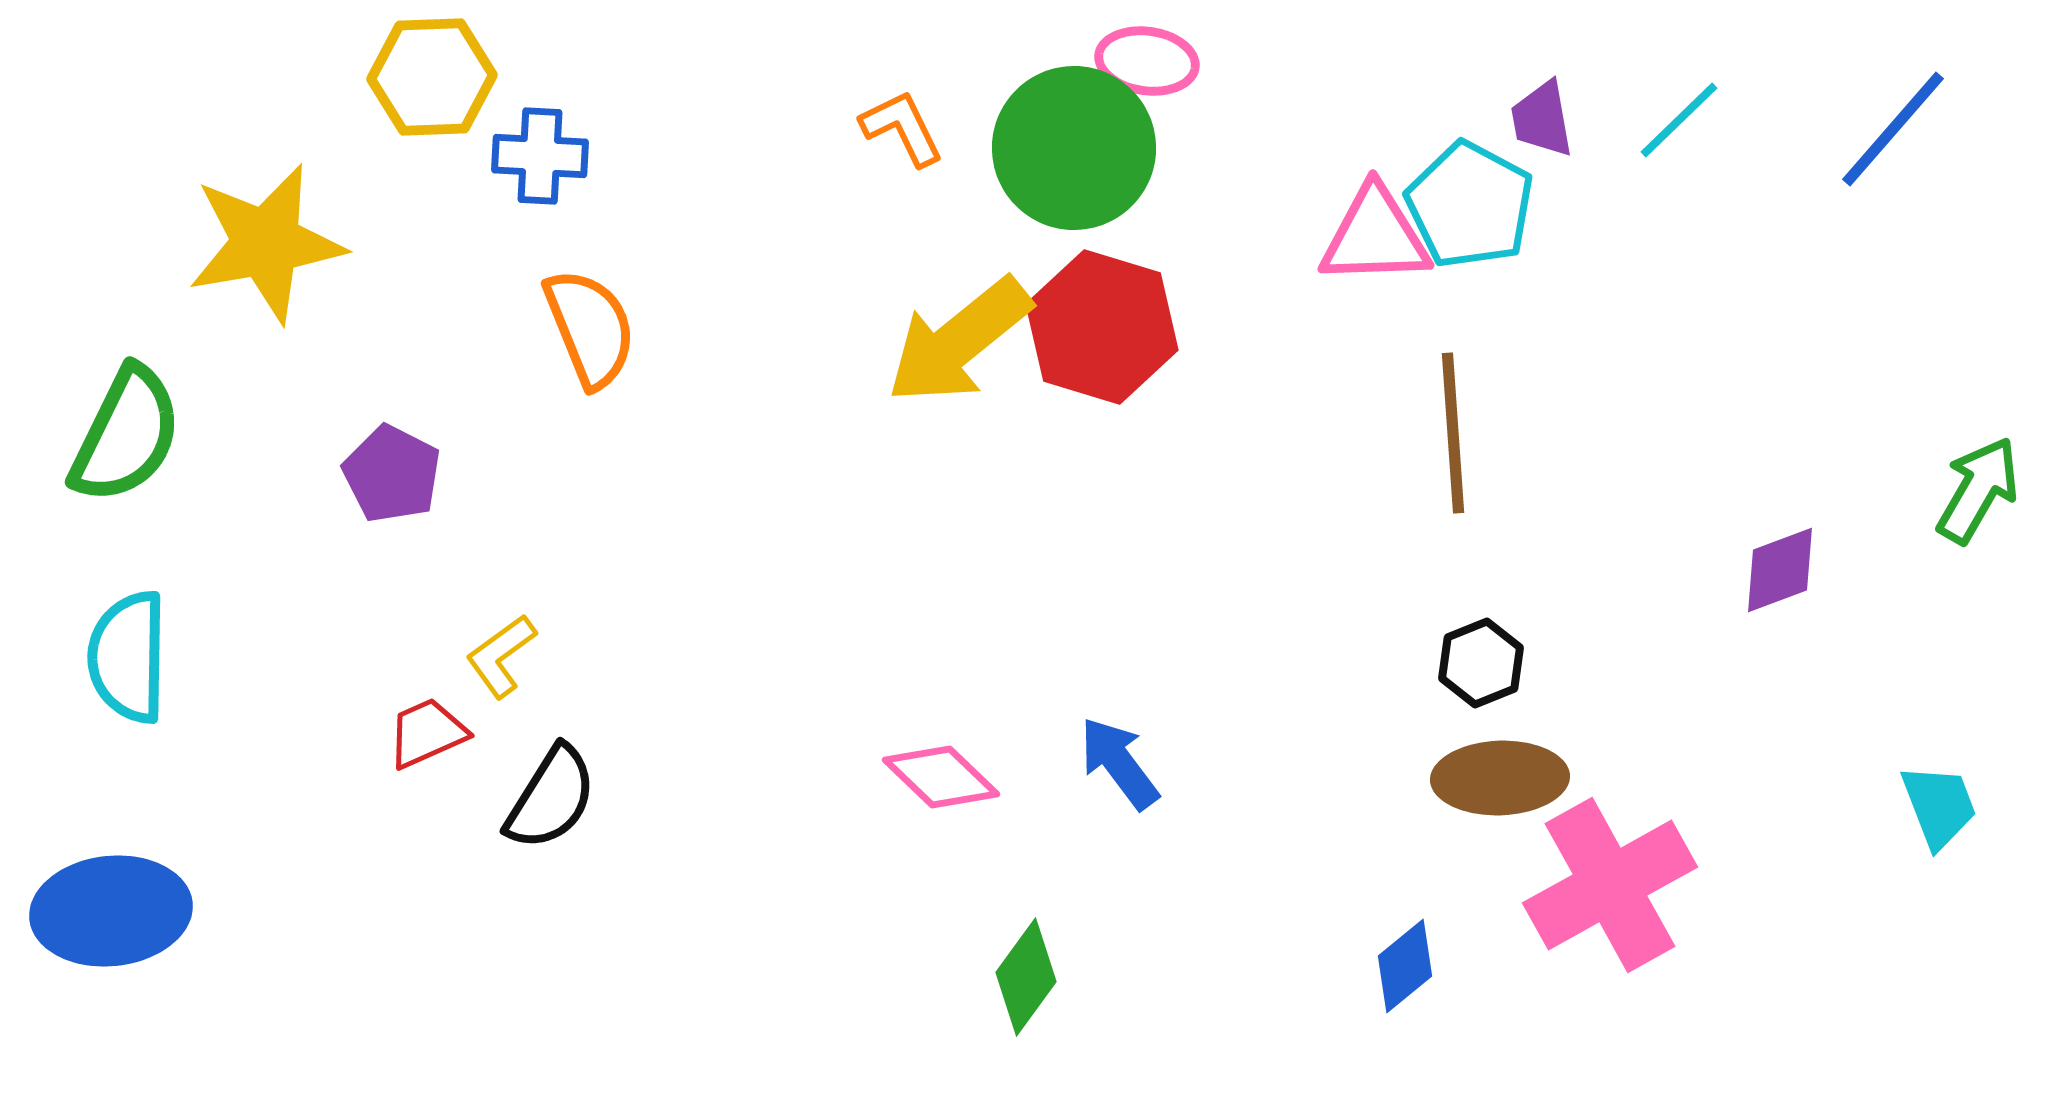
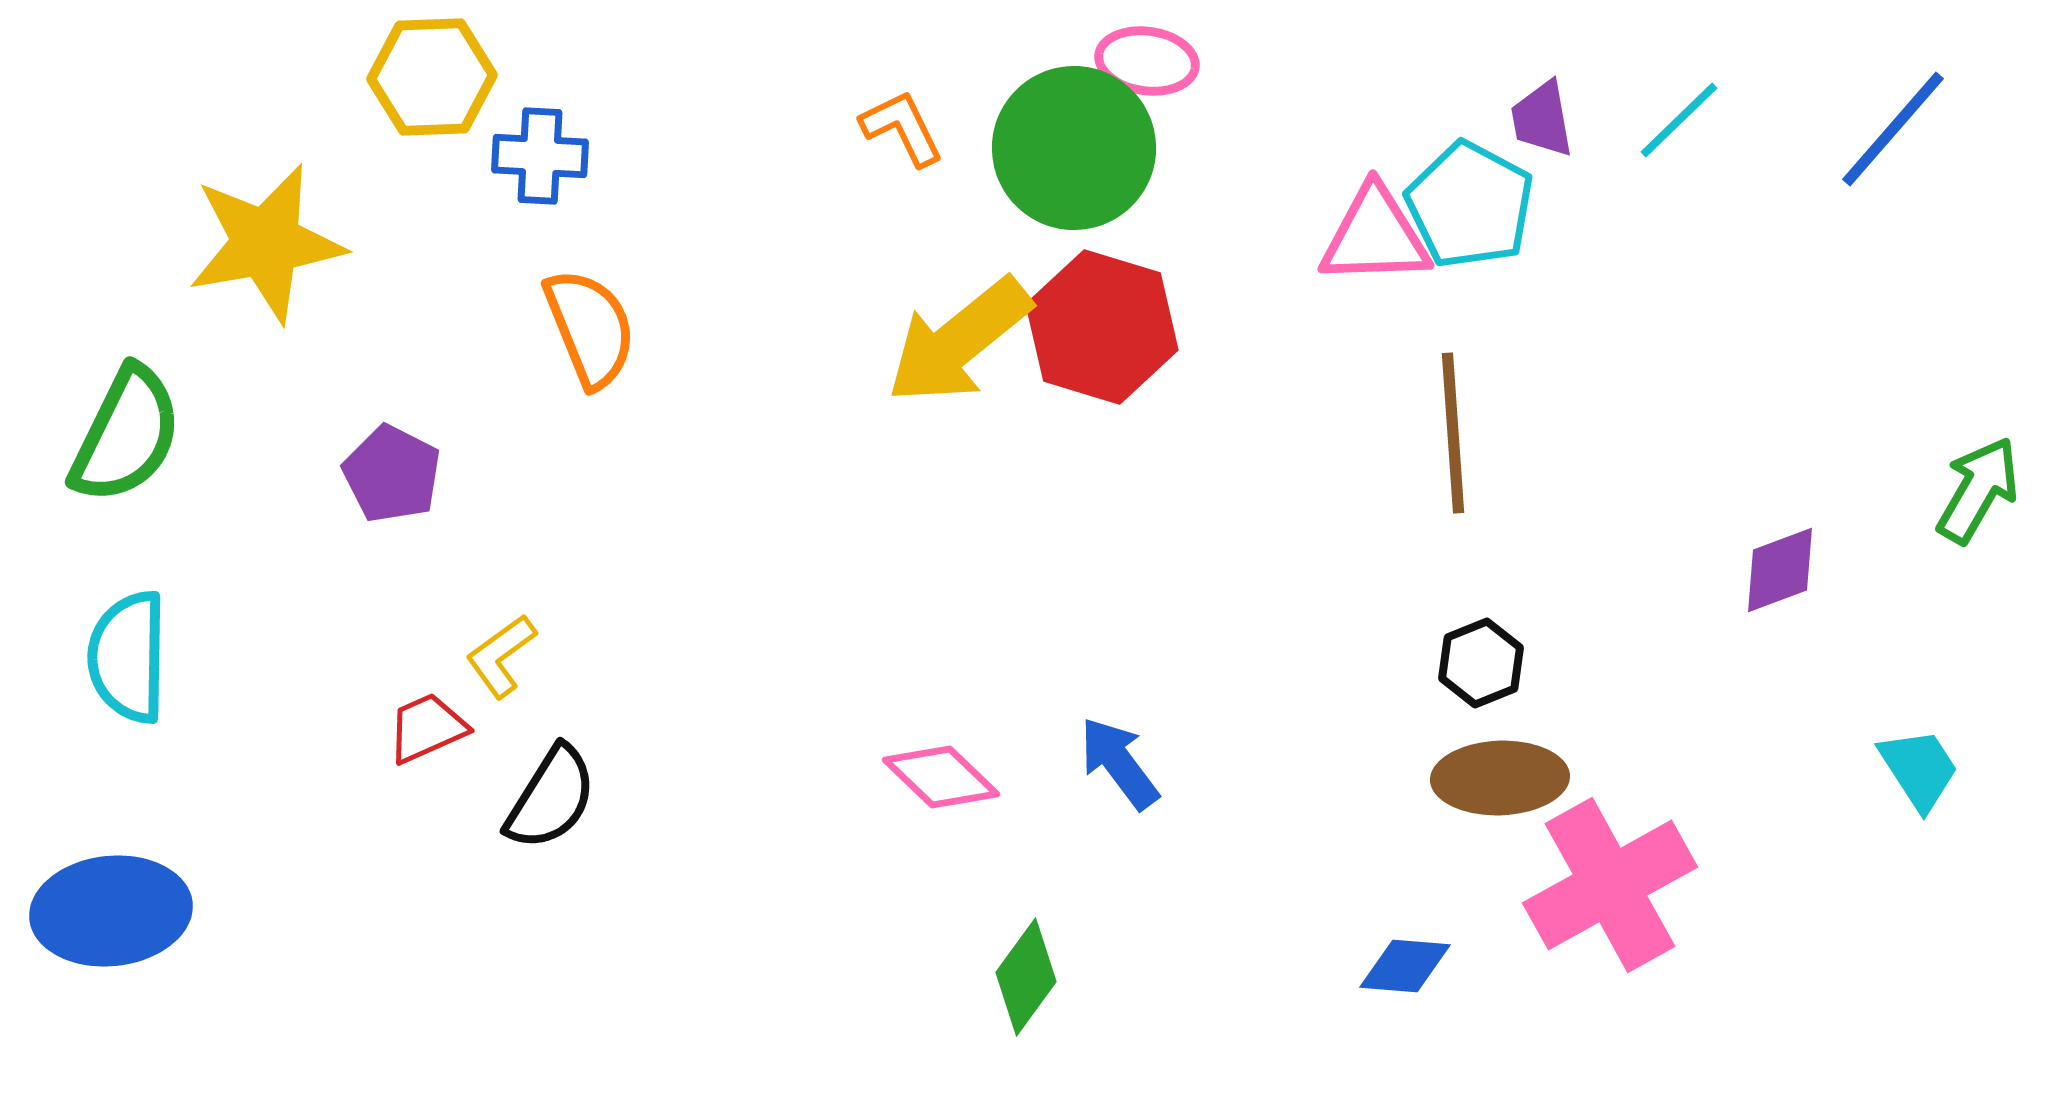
red trapezoid: moved 5 px up
cyan trapezoid: moved 20 px left, 37 px up; rotated 12 degrees counterclockwise
blue diamond: rotated 44 degrees clockwise
